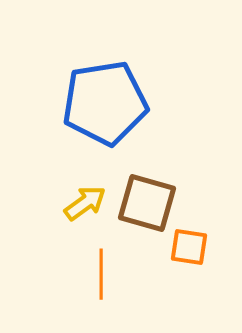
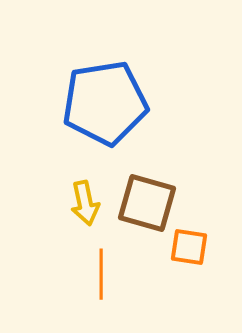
yellow arrow: rotated 114 degrees clockwise
